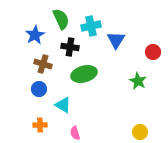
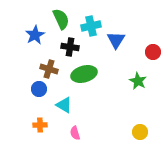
brown cross: moved 6 px right, 5 px down
cyan triangle: moved 1 px right
